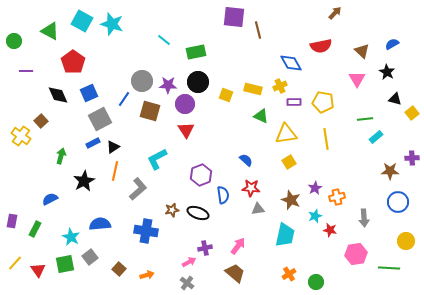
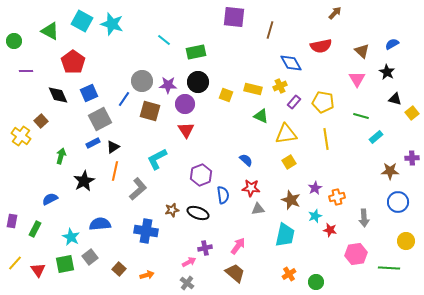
brown line at (258, 30): moved 12 px right; rotated 30 degrees clockwise
purple rectangle at (294, 102): rotated 48 degrees counterclockwise
green line at (365, 119): moved 4 px left, 3 px up; rotated 21 degrees clockwise
